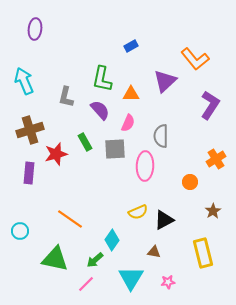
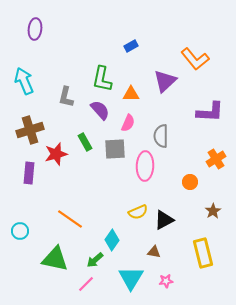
purple L-shape: moved 7 px down; rotated 60 degrees clockwise
pink star: moved 2 px left, 1 px up
